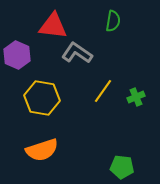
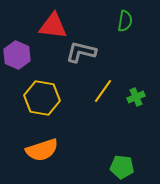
green semicircle: moved 12 px right
gray L-shape: moved 4 px right, 1 px up; rotated 20 degrees counterclockwise
